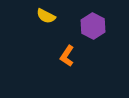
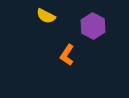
orange L-shape: moved 1 px up
